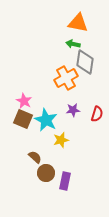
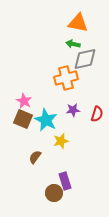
gray diamond: moved 3 px up; rotated 70 degrees clockwise
orange cross: rotated 15 degrees clockwise
yellow star: moved 1 px down
brown semicircle: rotated 96 degrees counterclockwise
brown circle: moved 8 px right, 20 px down
purple rectangle: rotated 30 degrees counterclockwise
